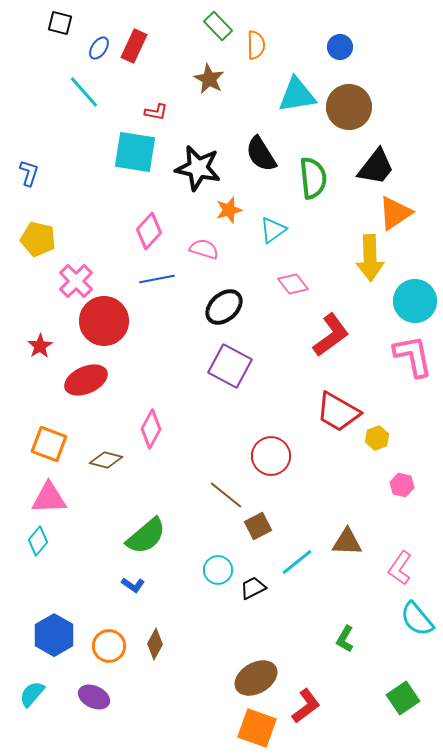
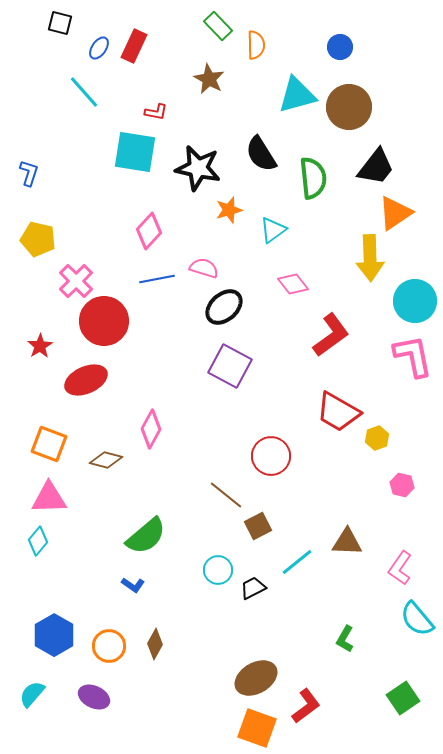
cyan triangle at (297, 95): rotated 6 degrees counterclockwise
pink semicircle at (204, 249): moved 19 px down
